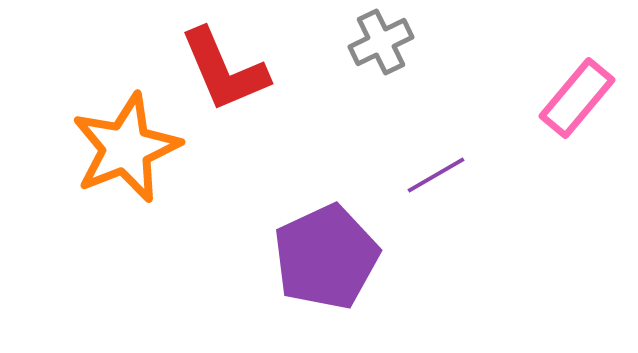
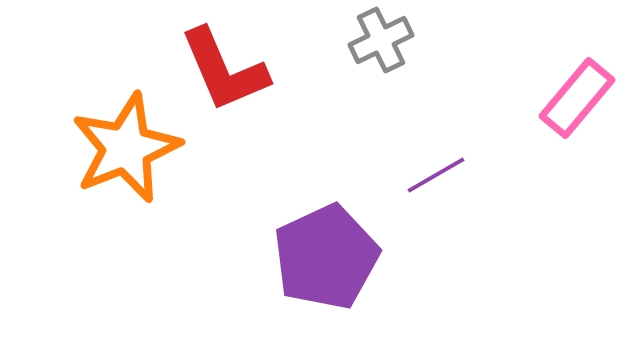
gray cross: moved 2 px up
